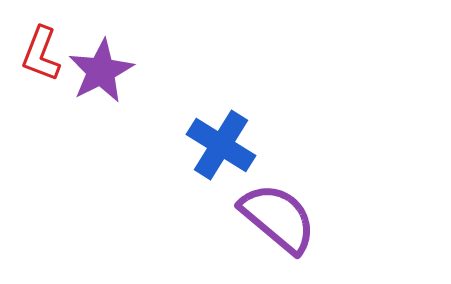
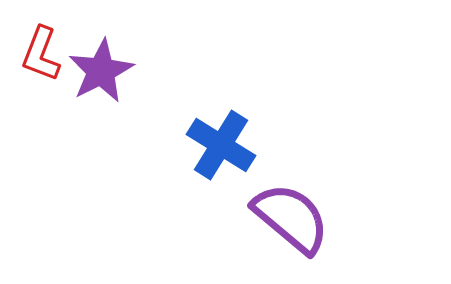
purple semicircle: moved 13 px right
